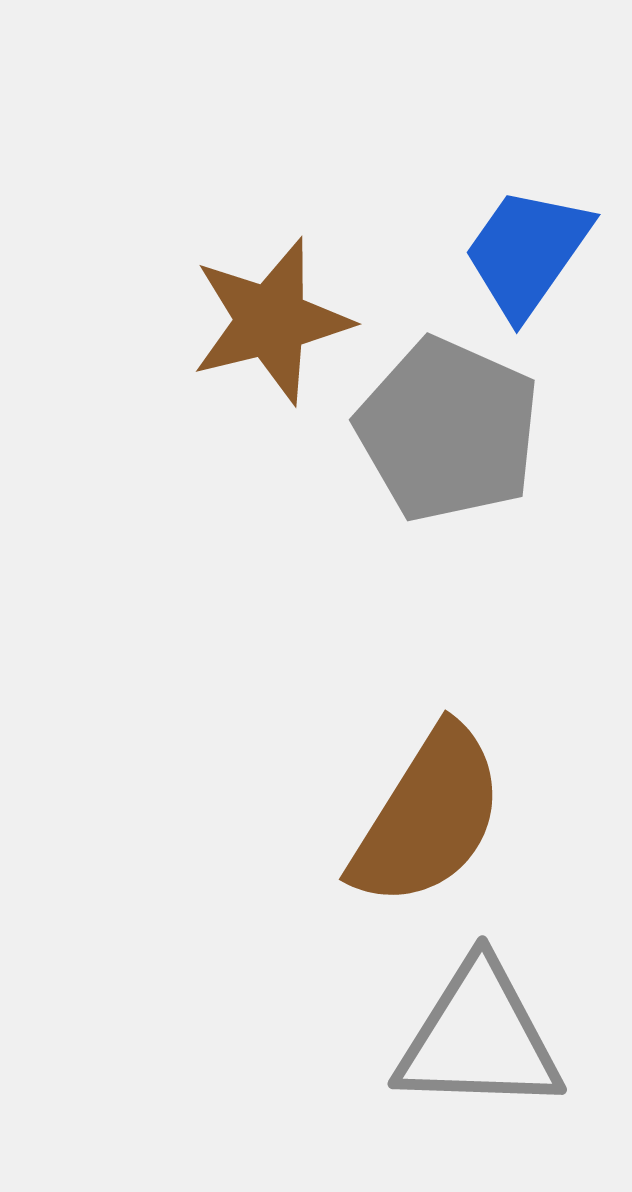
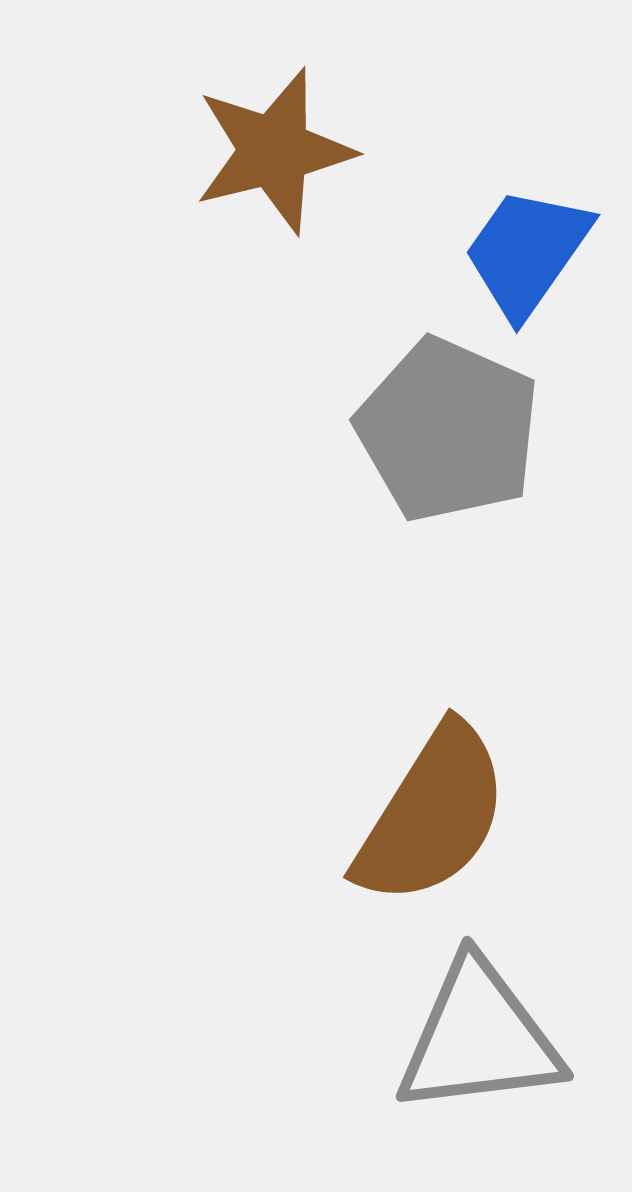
brown star: moved 3 px right, 170 px up
brown semicircle: moved 4 px right, 2 px up
gray triangle: rotated 9 degrees counterclockwise
